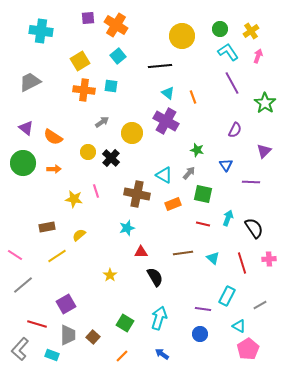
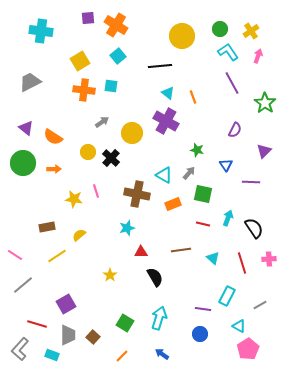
brown line at (183, 253): moved 2 px left, 3 px up
